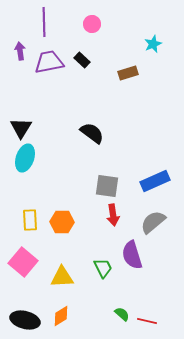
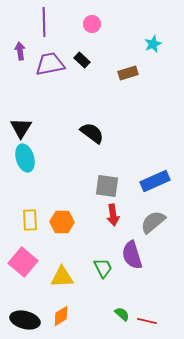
purple trapezoid: moved 1 px right, 2 px down
cyan ellipse: rotated 36 degrees counterclockwise
